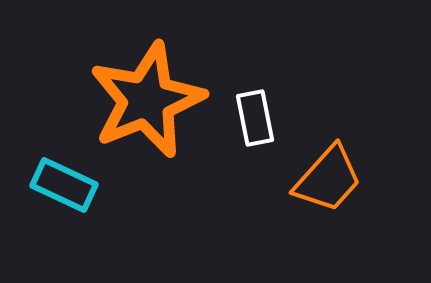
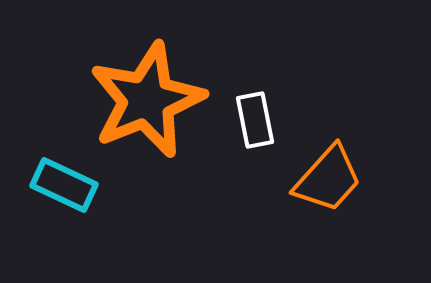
white rectangle: moved 2 px down
